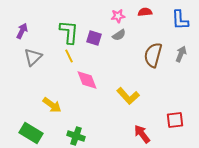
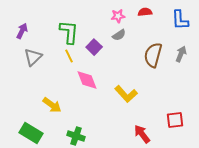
purple square: moved 9 px down; rotated 28 degrees clockwise
yellow L-shape: moved 2 px left, 2 px up
